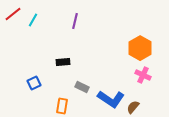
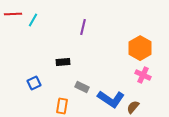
red line: rotated 36 degrees clockwise
purple line: moved 8 px right, 6 px down
